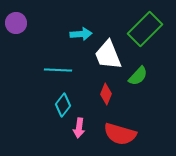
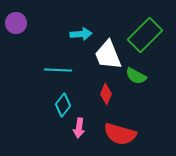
green rectangle: moved 6 px down
green semicircle: moved 2 px left; rotated 75 degrees clockwise
